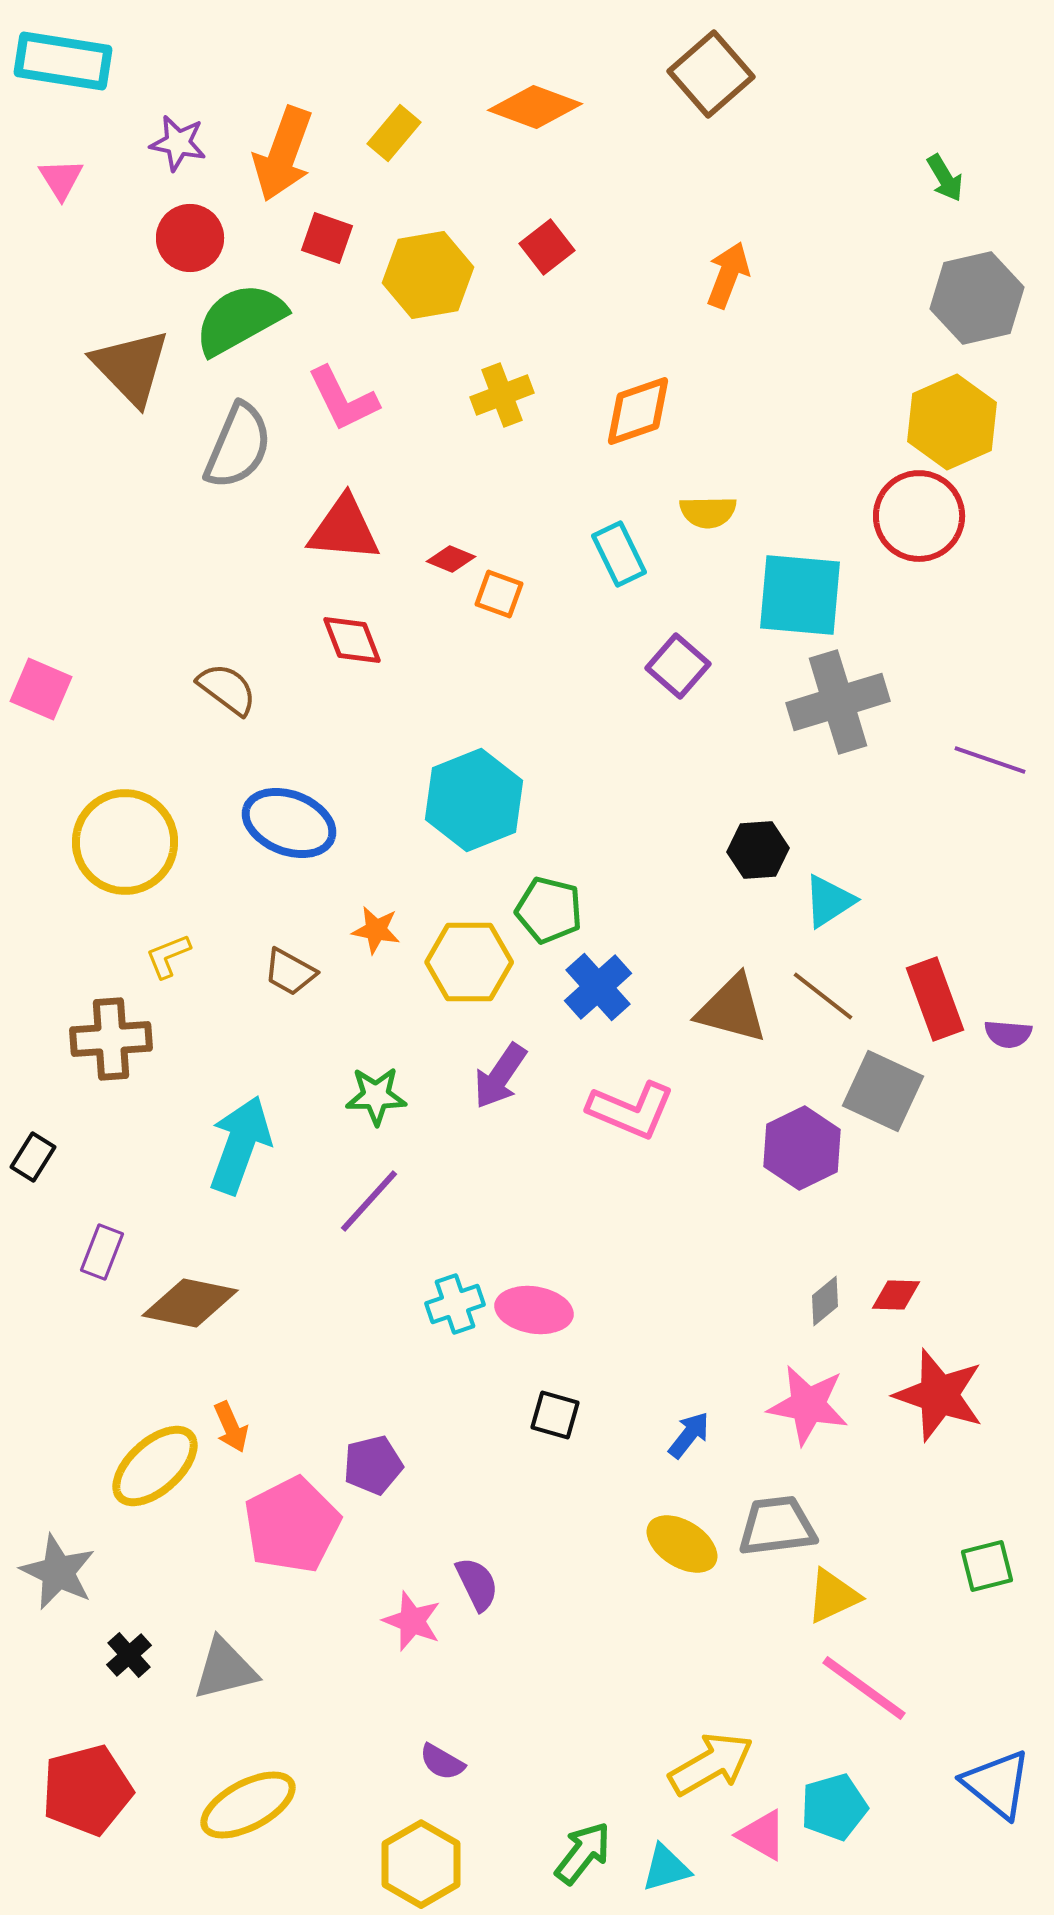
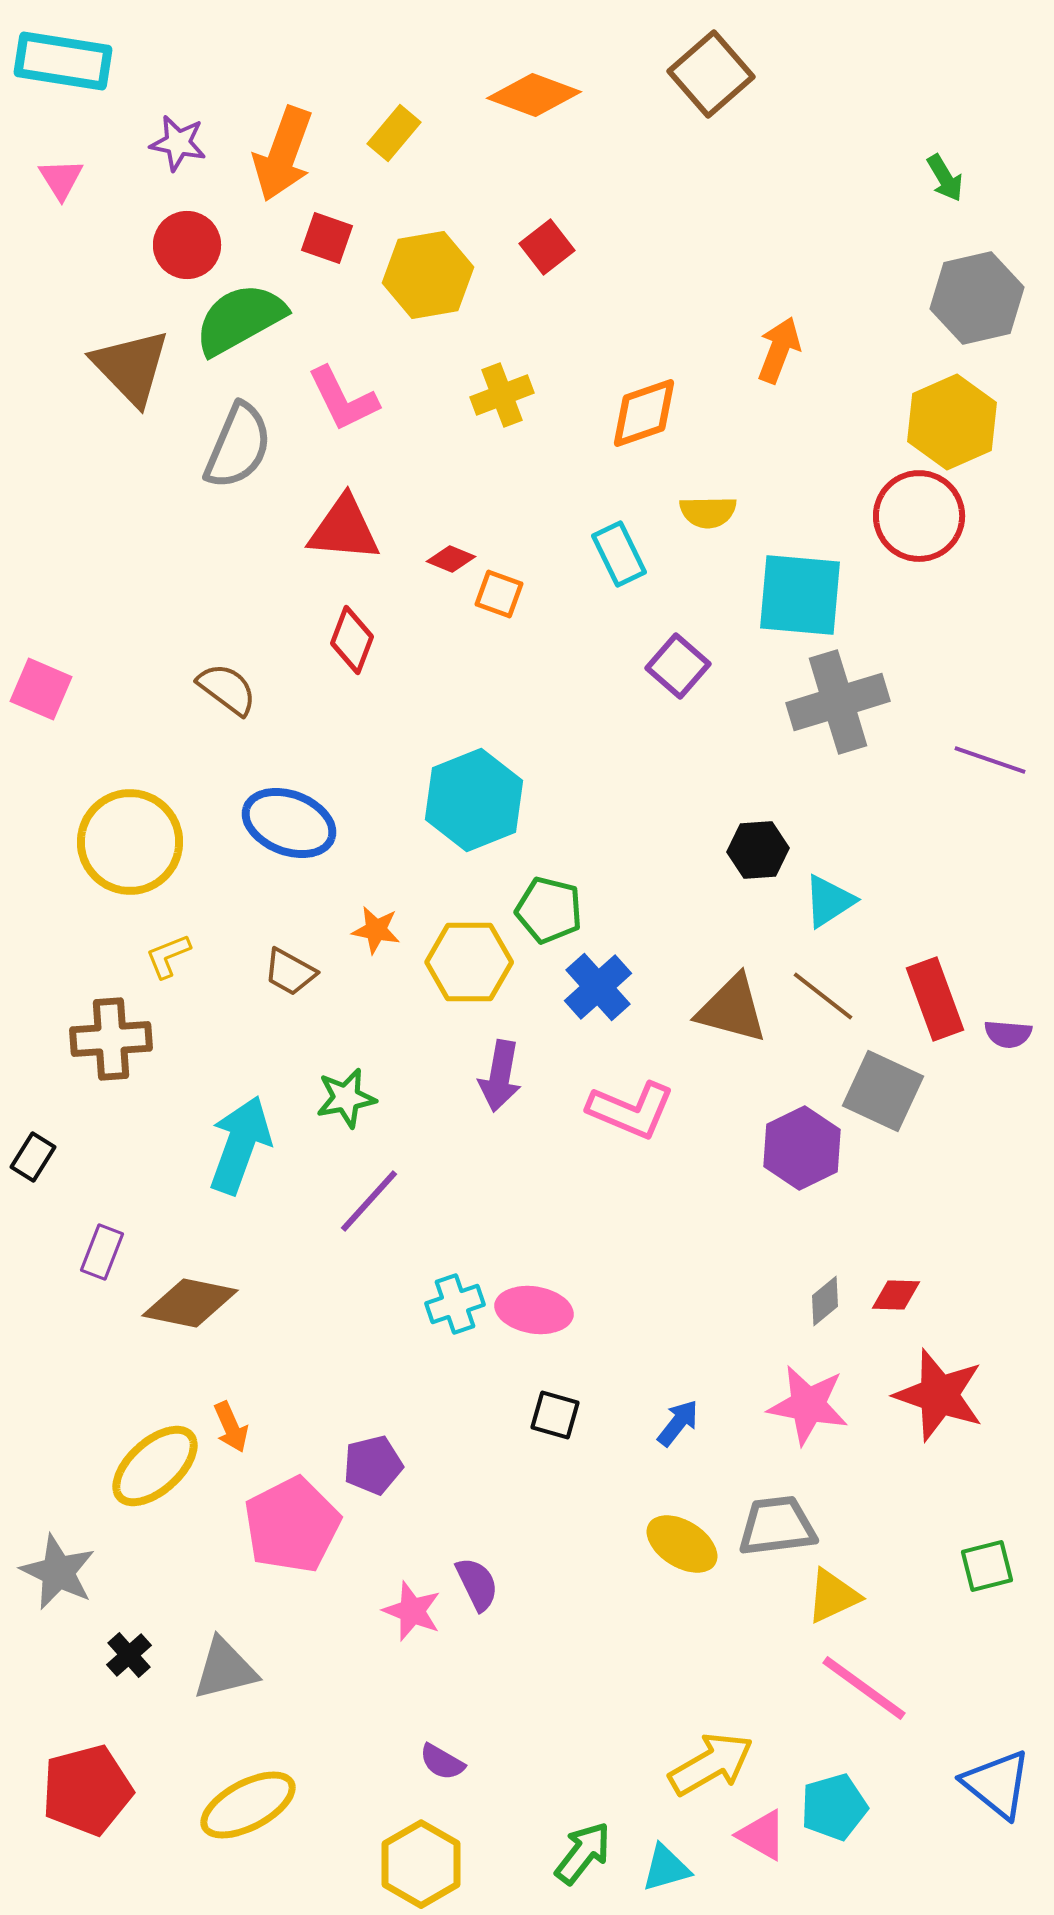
orange diamond at (535, 107): moved 1 px left, 12 px up
red circle at (190, 238): moved 3 px left, 7 px down
orange arrow at (728, 275): moved 51 px right, 75 px down
orange diamond at (638, 411): moved 6 px right, 2 px down
red diamond at (352, 640): rotated 42 degrees clockwise
yellow circle at (125, 842): moved 5 px right
purple arrow at (500, 1076): rotated 24 degrees counterclockwise
green star at (376, 1096): moved 30 px left, 2 px down; rotated 10 degrees counterclockwise
blue arrow at (689, 1435): moved 11 px left, 12 px up
pink star at (412, 1621): moved 10 px up
